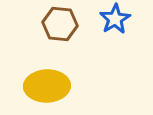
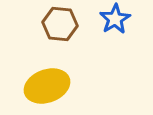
yellow ellipse: rotated 18 degrees counterclockwise
